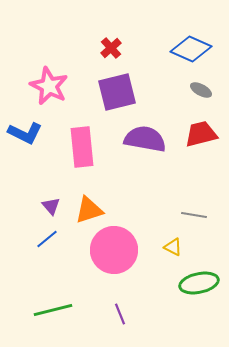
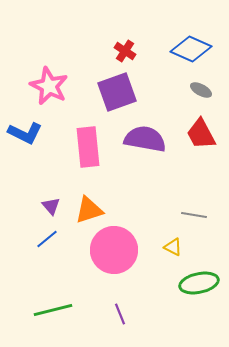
red cross: moved 14 px right, 3 px down; rotated 15 degrees counterclockwise
purple square: rotated 6 degrees counterclockwise
red trapezoid: rotated 104 degrees counterclockwise
pink rectangle: moved 6 px right
